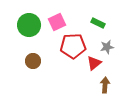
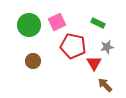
red pentagon: rotated 15 degrees clockwise
red triangle: rotated 21 degrees counterclockwise
brown arrow: rotated 49 degrees counterclockwise
